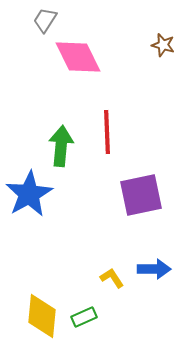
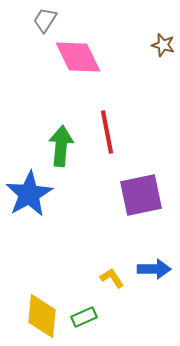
red line: rotated 9 degrees counterclockwise
